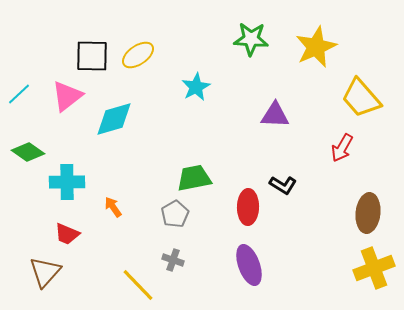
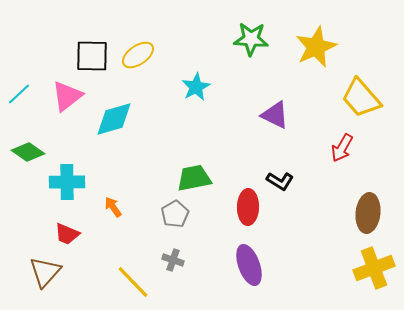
purple triangle: rotated 24 degrees clockwise
black L-shape: moved 3 px left, 4 px up
yellow line: moved 5 px left, 3 px up
